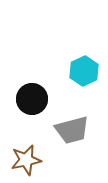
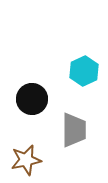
gray trapezoid: moved 2 px right; rotated 75 degrees counterclockwise
